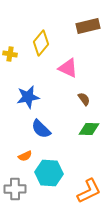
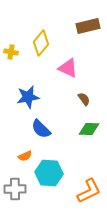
yellow cross: moved 1 px right, 2 px up
